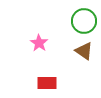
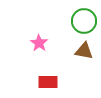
brown triangle: rotated 24 degrees counterclockwise
red rectangle: moved 1 px right, 1 px up
